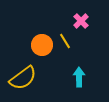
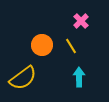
yellow line: moved 6 px right, 5 px down
